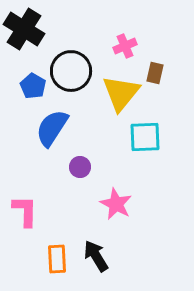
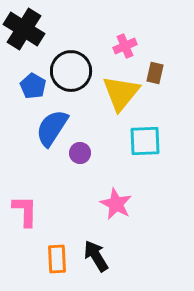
cyan square: moved 4 px down
purple circle: moved 14 px up
